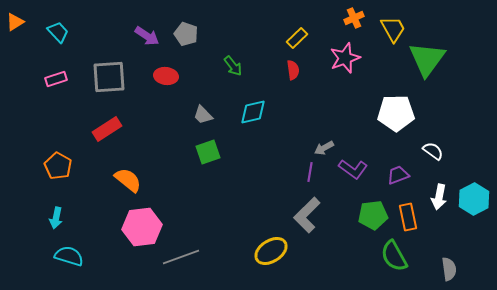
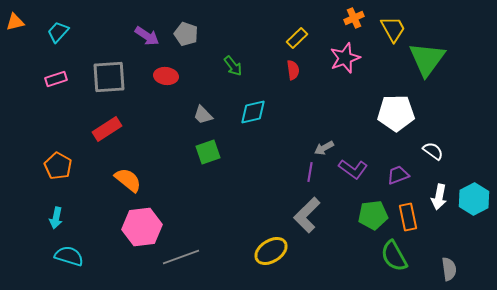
orange triangle: rotated 18 degrees clockwise
cyan trapezoid: rotated 95 degrees counterclockwise
